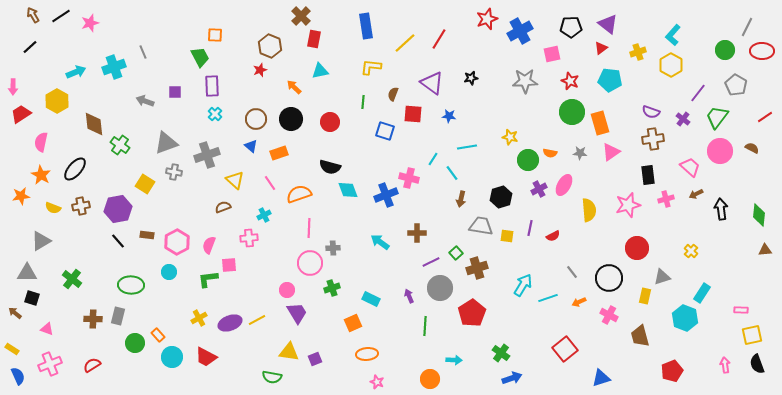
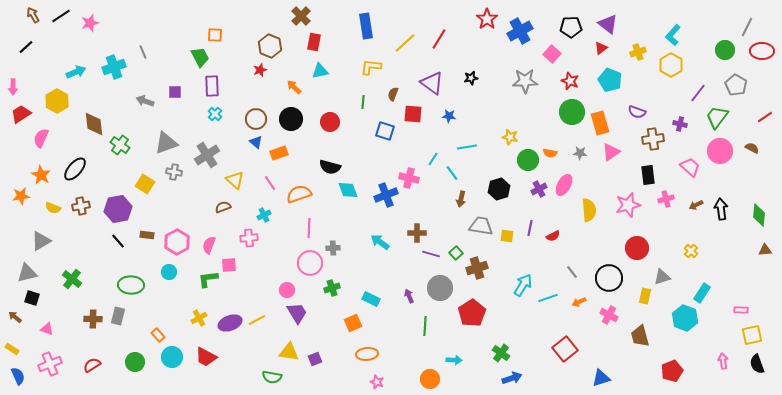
red star at (487, 19): rotated 15 degrees counterclockwise
red rectangle at (314, 39): moved 3 px down
black line at (30, 47): moved 4 px left
pink square at (552, 54): rotated 36 degrees counterclockwise
cyan pentagon at (610, 80): rotated 15 degrees clockwise
purple semicircle at (651, 112): moved 14 px left
purple cross at (683, 119): moved 3 px left, 5 px down; rotated 24 degrees counterclockwise
pink semicircle at (41, 142): moved 4 px up; rotated 12 degrees clockwise
blue triangle at (251, 146): moved 5 px right, 4 px up
gray cross at (207, 155): rotated 15 degrees counterclockwise
brown arrow at (696, 194): moved 11 px down
black hexagon at (501, 197): moved 2 px left, 8 px up
purple line at (431, 262): moved 8 px up; rotated 42 degrees clockwise
gray triangle at (27, 273): rotated 15 degrees counterclockwise
brown arrow at (15, 313): moved 4 px down
green circle at (135, 343): moved 19 px down
pink arrow at (725, 365): moved 2 px left, 4 px up
